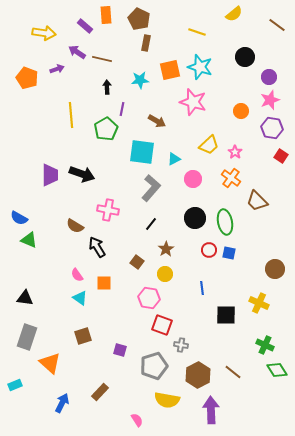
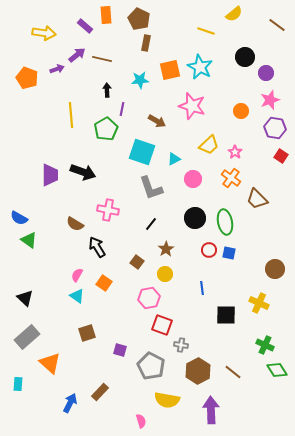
yellow line at (197, 32): moved 9 px right, 1 px up
purple arrow at (77, 52): moved 3 px down; rotated 108 degrees clockwise
cyan star at (200, 67): rotated 10 degrees clockwise
purple circle at (269, 77): moved 3 px left, 4 px up
black arrow at (107, 87): moved 3 px down
pink star at (193, 102): moved 1 px left, 4 px down
purple hexagon at (272, 128): moved 3 px right
cyan square at (142, 152): rotated 12 degrees clockwise
black arrow at (82, 174): moved 1 px right, 2 px up
gray L-shape at (151, 188): rotated 120 degrees clockwise
brown trapezoid at (257, 201): moved 2 px up
brown semicircle at (75, 226): moved 2 px up
green triangle at (29, 240): rotated 12 degrees clockwise
pink semicircle at (77, 275): rotated 64 degrees clockwise
orange square at (104, 283): rotated 35 degrees clockwise
black triangle at (25, 298): rotated 36 degrees clockwise
cyan triangle at (80, 298): moved 3 px left, 2 px up
pink hexagon at (149, 298): rotated 20 degrees counterclockwise
brown square at (83, 336): moved 4 px right, 3 px up
gray rectangle at (27, 337): rotated 30 degrees clockwise
gray pentagon at (154, 366): moved 3 px left; rotated 28 degrees counterclockwise
brown hexagon at (198, 375): moved 4 px up
cyan rectangle at (15, 385): moved 3 px right, 1 px up; rotated 64 degrees counterclockwise
blue arrow at (62, 403): moved 8 px right
pink semicircle at (137, 420): moved 4 px right, 1 px down; rotated 16 degrees clockwise
